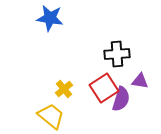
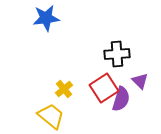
blue star: moved 4 px left; rotated 16 degrees counterclockwise
purple triangle: rotated 36 degrees clockwise
